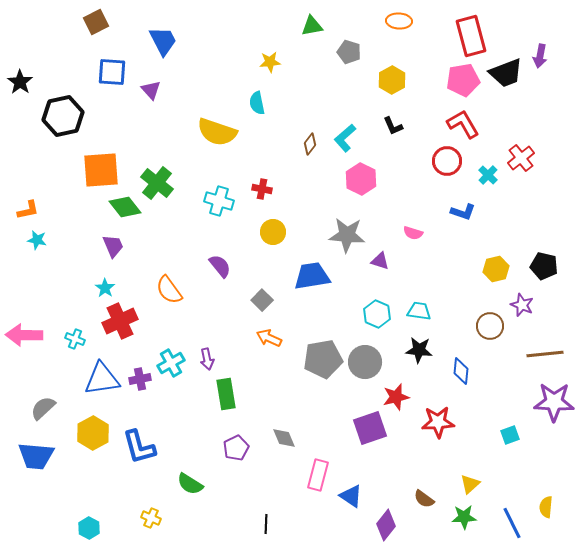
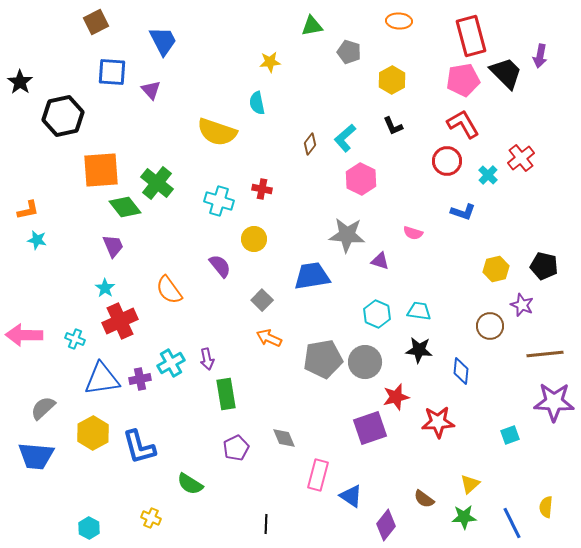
black trapezoid at (506, 73): rotated 114 degrees counterclockwise
yellow circle at (273, 232): moved 19 px left, 7 px down
